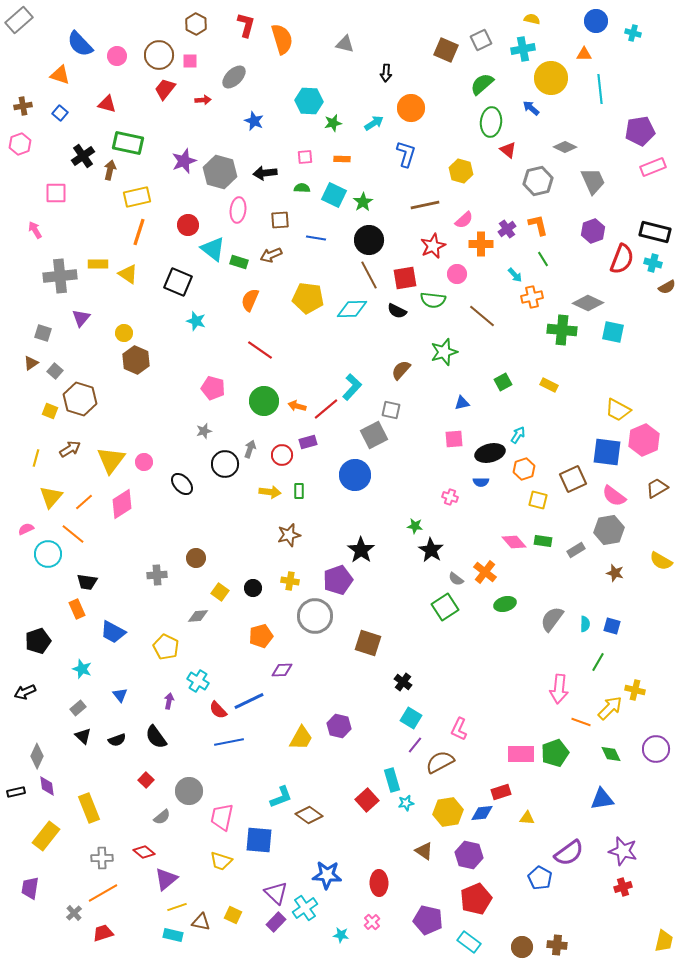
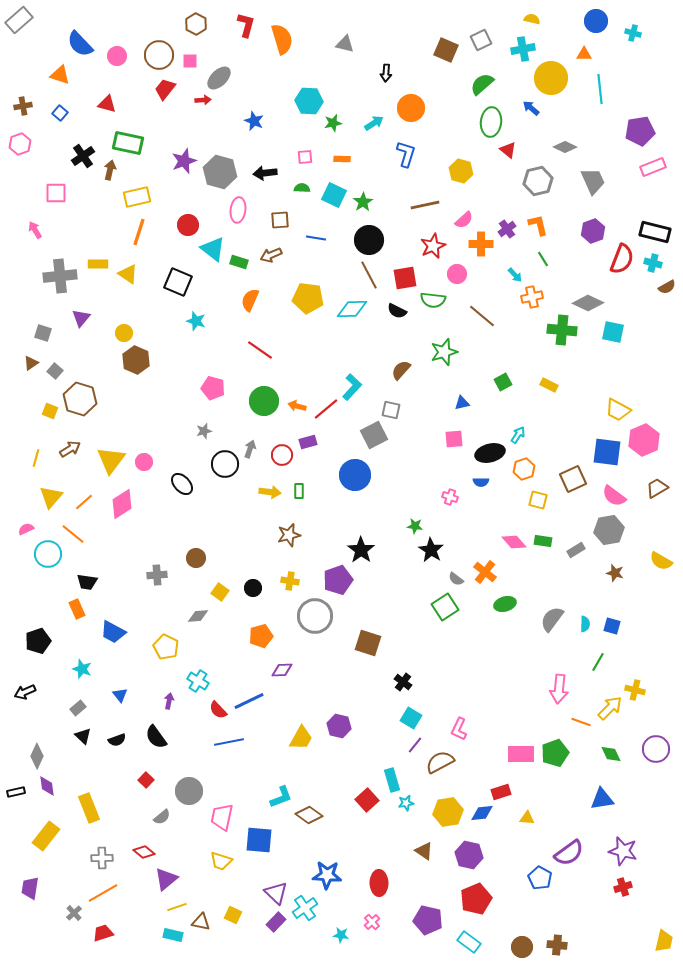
gray ellipse at (234, 77): moved 15 px left, 1 px down
